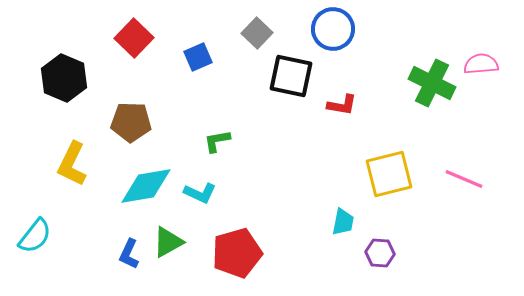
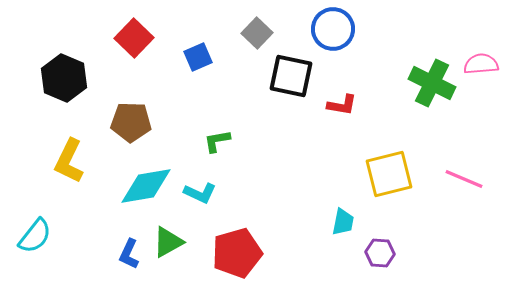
yellow L-shape: moved 3 px left, 3 px up
